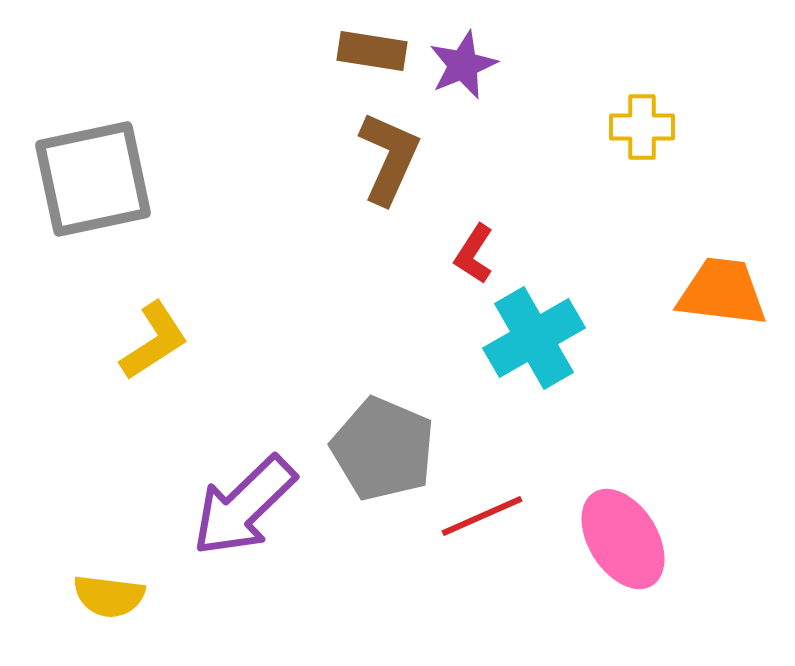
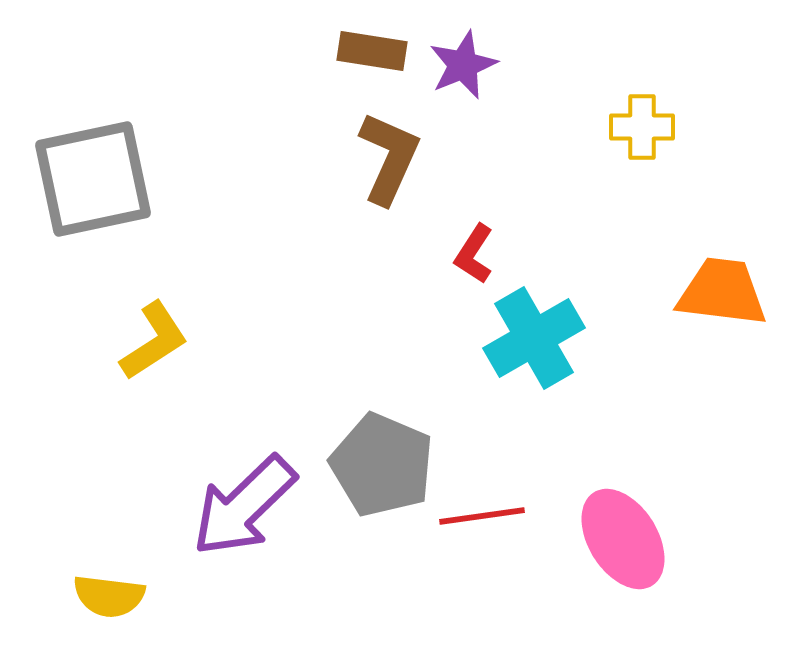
gray pentagon: moved 1 px left, 16 px down
red line: rotated 16 degrees clockwise
